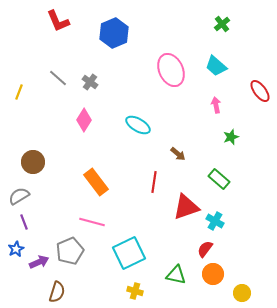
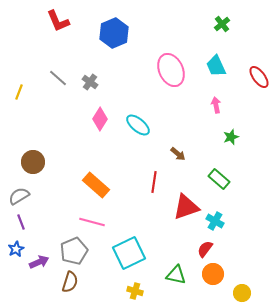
cyan trapezoid: rotated 25 degrees clockwise
red ellipse: moved 1 px left, 14 px up
pink diamond: moved 16 px right, 1 px up
cyan ellipse: rotated 10 degrees clockwise
orange rectangle: moved 3 px down; rotated 12 degrees counterclockwise
purple line: moved 3 px left
gray pentagon: moved 4 px right
brown semicircle: moved 13 px right, 10 px up
